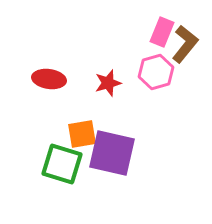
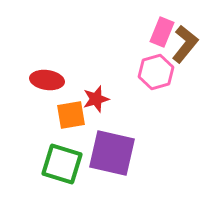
red ellipse: moved 2 px left, 1 px down
red star: moved 12 px left, 16 px down
orange square: moved 11 px left, 19 px up
